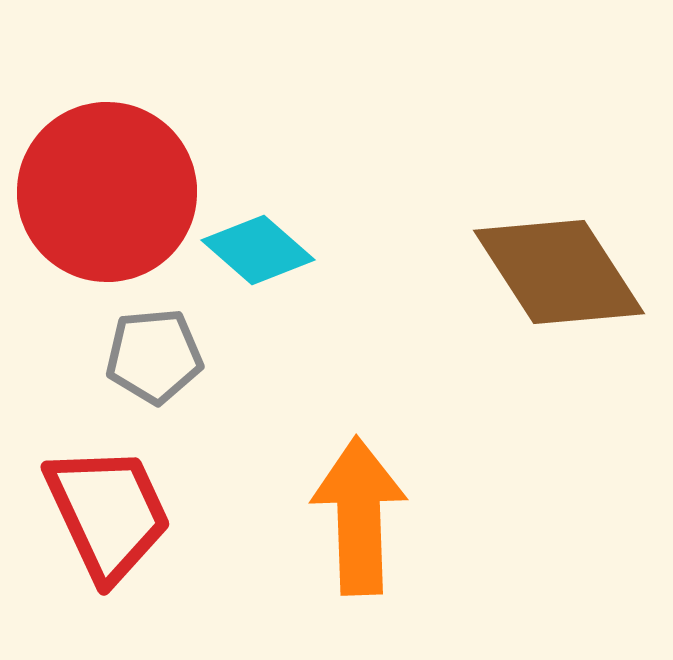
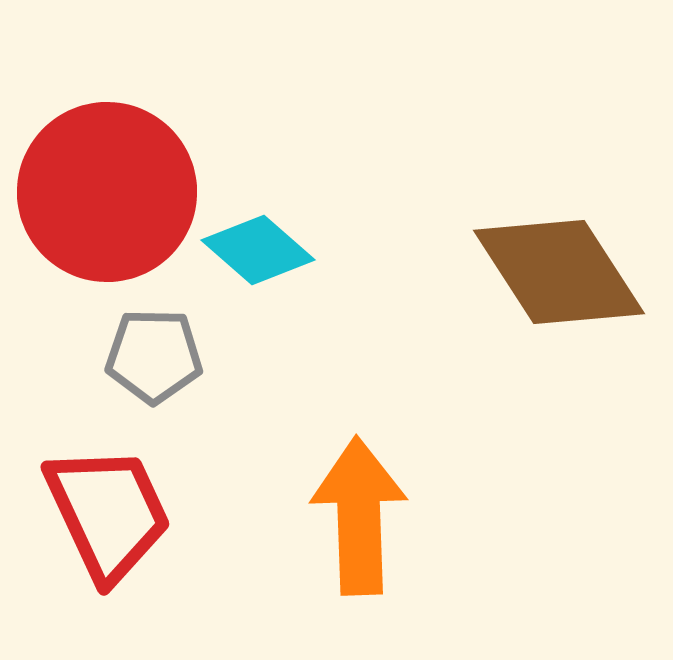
gray pentagon: rotated 6 degrees clockwise
